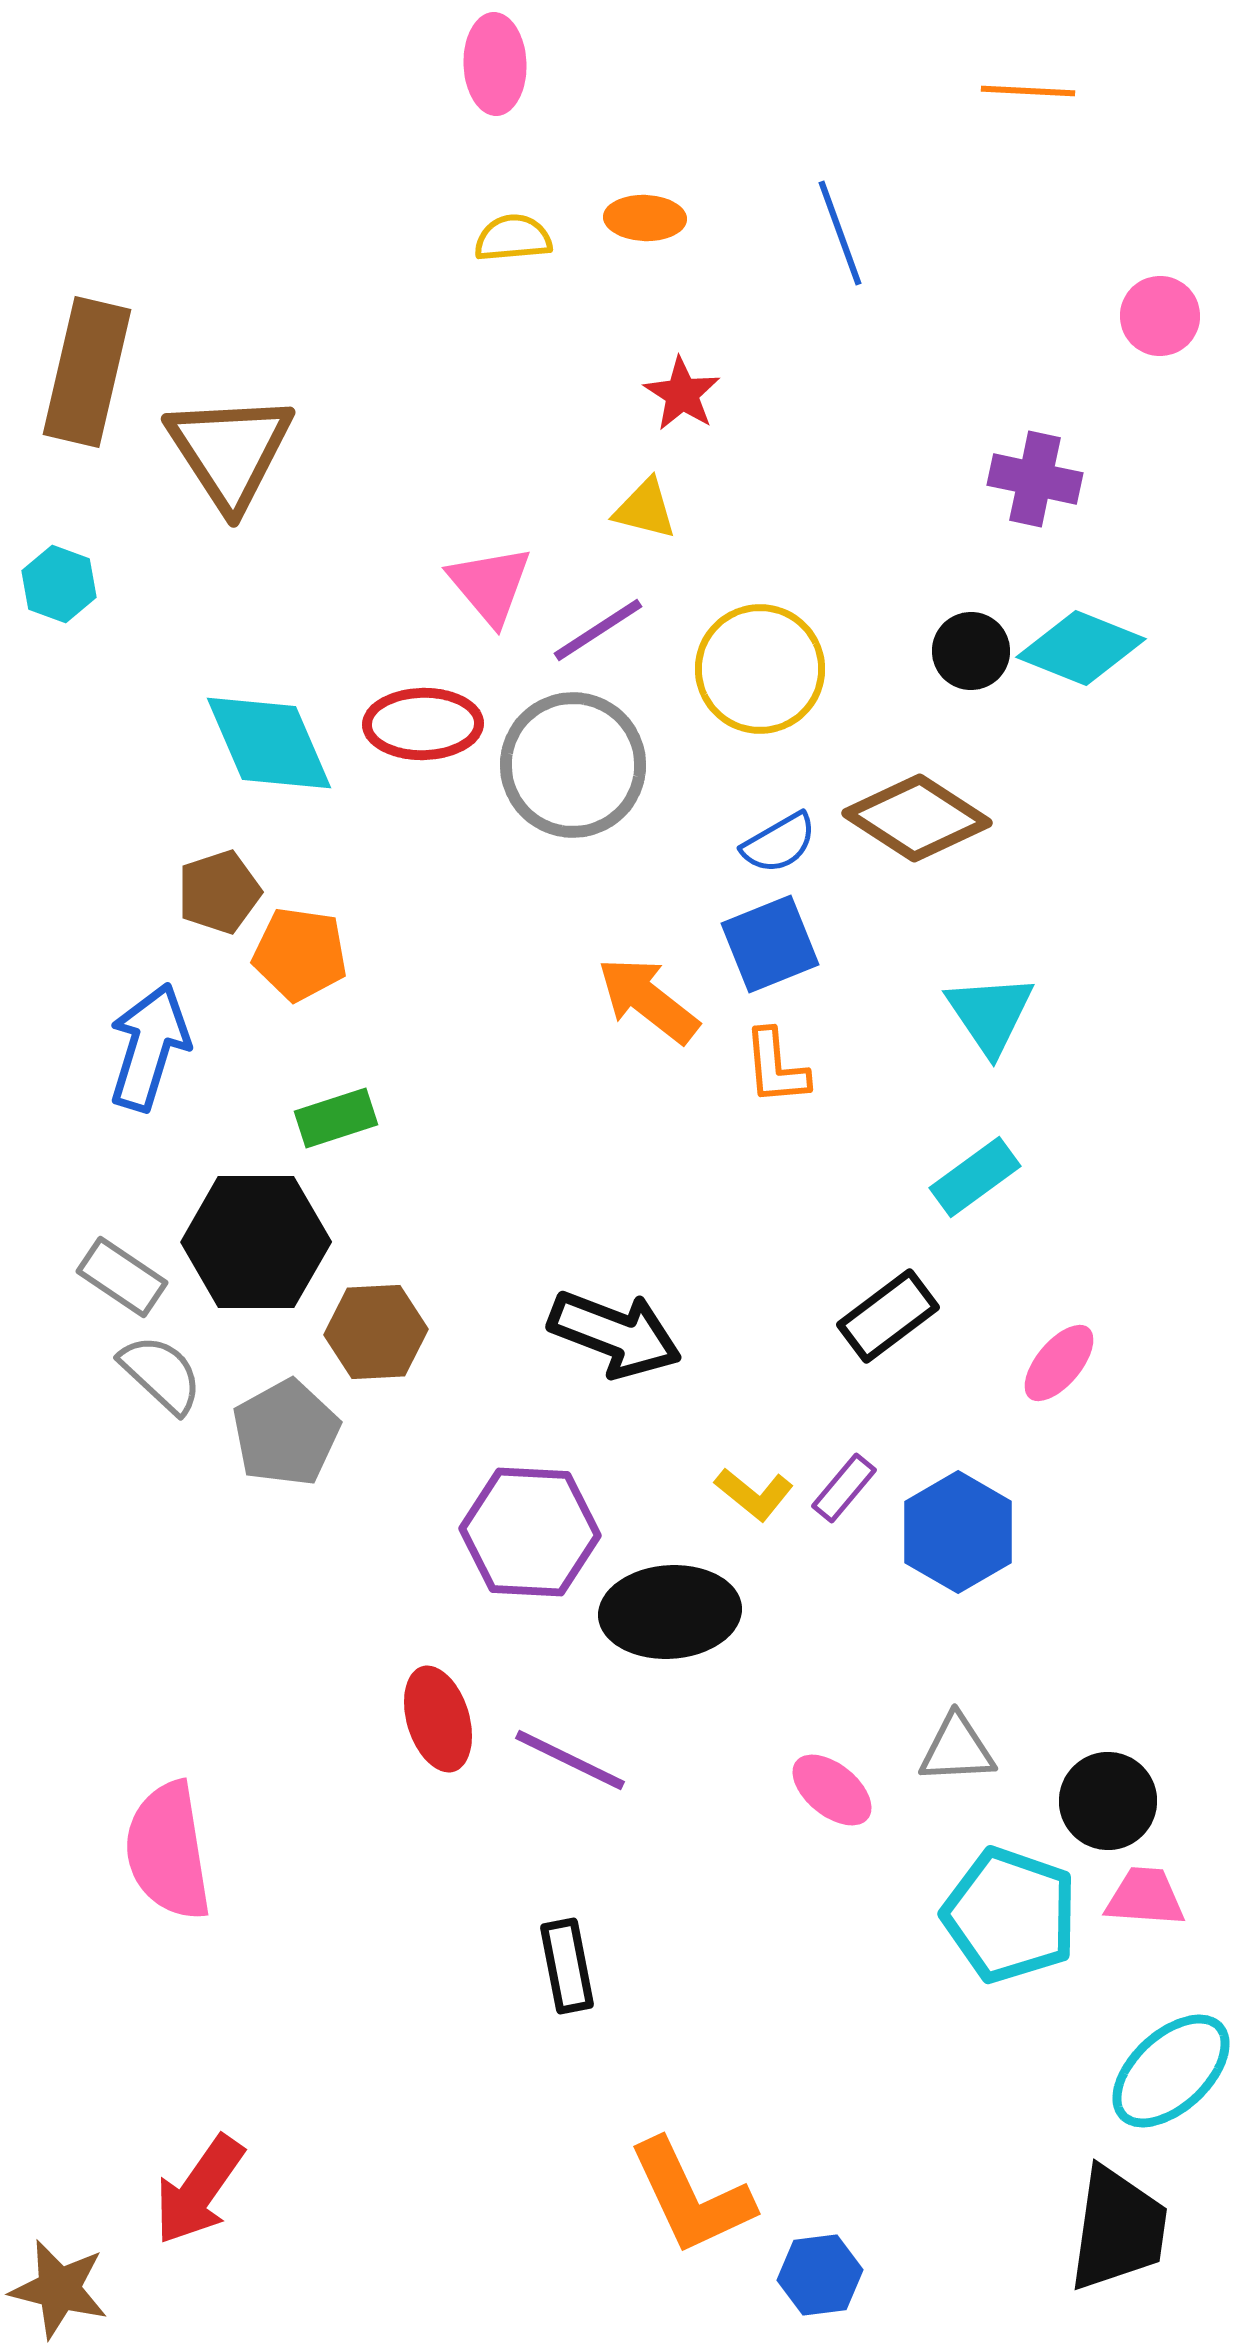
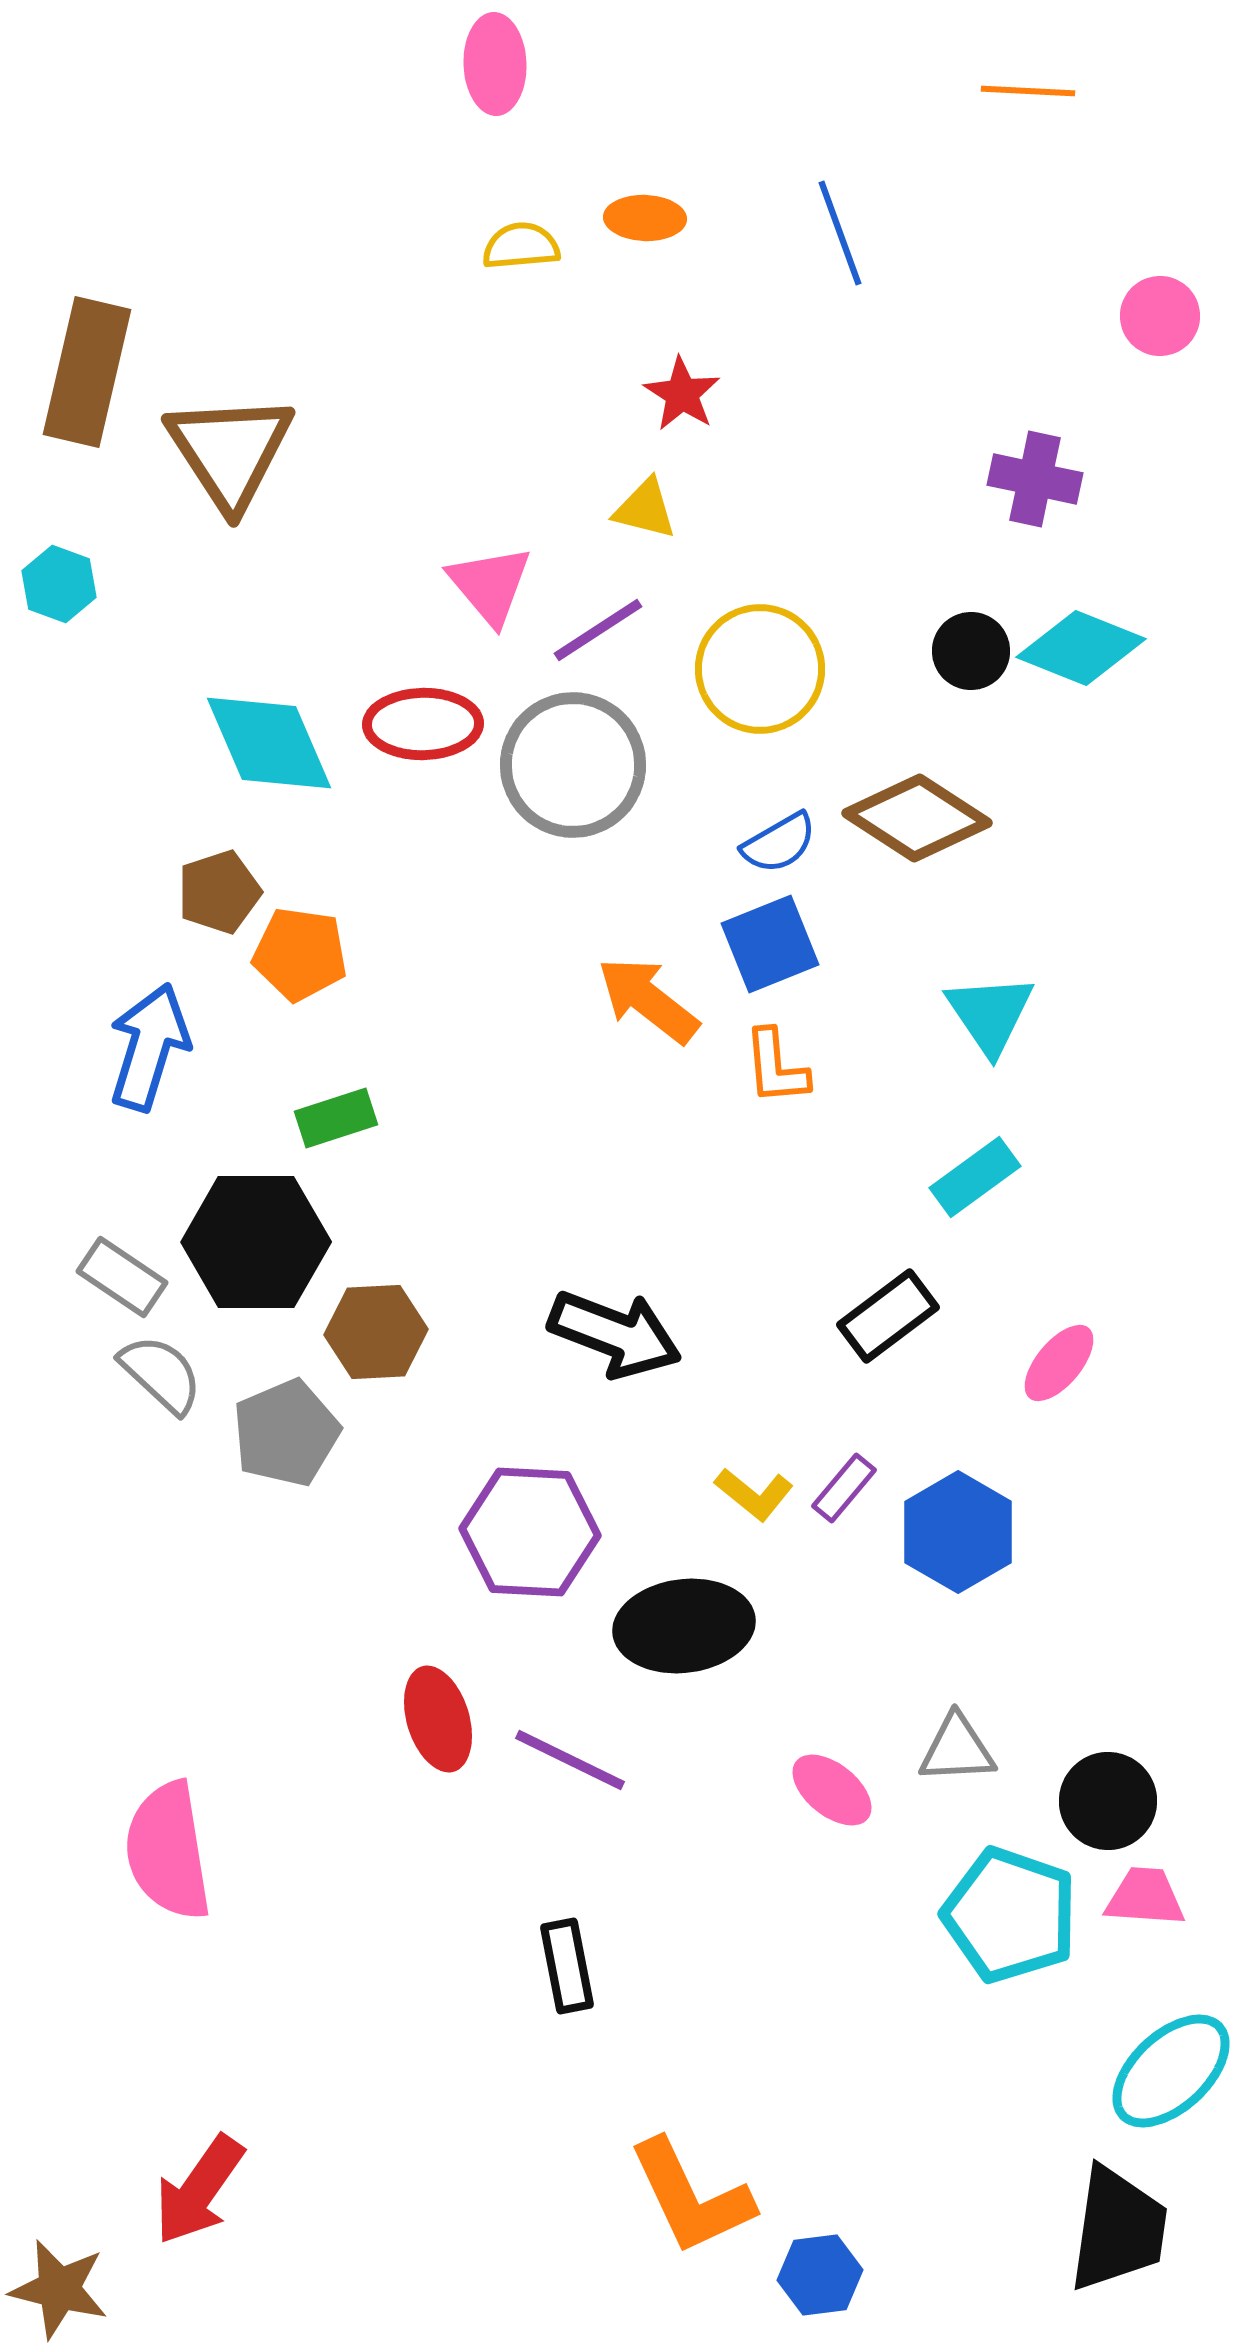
yellow semicircle at (513, 238): moved 8 px right, 8 px down
gray pentagon at (286, 1433): rotated 6 degrees clockwise
black ellipse at (670, 1612): moved 14 px right, 14 px down; rotated 3 degrees counterclockwise
